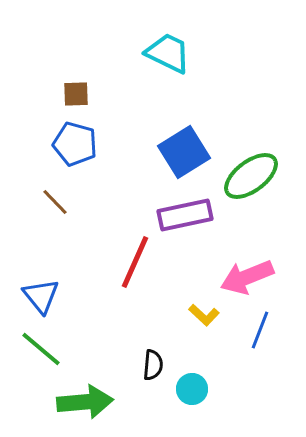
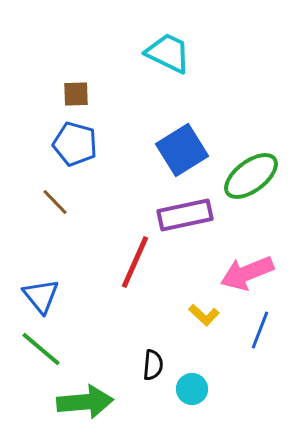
blue square: moved 2 px left, 2 px up
pink arrow: moved 4 px up
